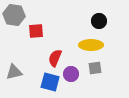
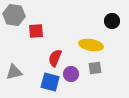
black circle: moved 13 px right
yellow ellipse: rotated 10 degrees clockwise
